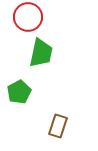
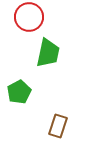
red circle: moved 1 px right
green trapezoid: moved 7 px right
